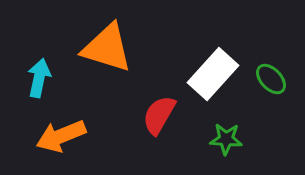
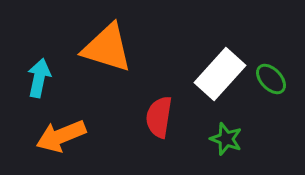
white rectangle: moved 7 px right
red semicircle: moved 2 px down; rotated 21 degrees counterclockwise
green star: rotated 16 degrees clockwise
